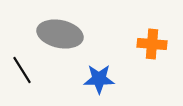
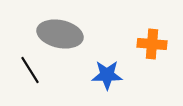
black line: moved 8 px right
blue star: moved 8 px right, 4 px up
